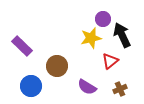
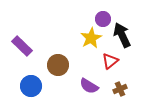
yellow star: rotated 15 degrees counterclockwise
brown circle: moved 1 px right, 1 px up
purple semicircle: moved 2 px right, 1 px up
